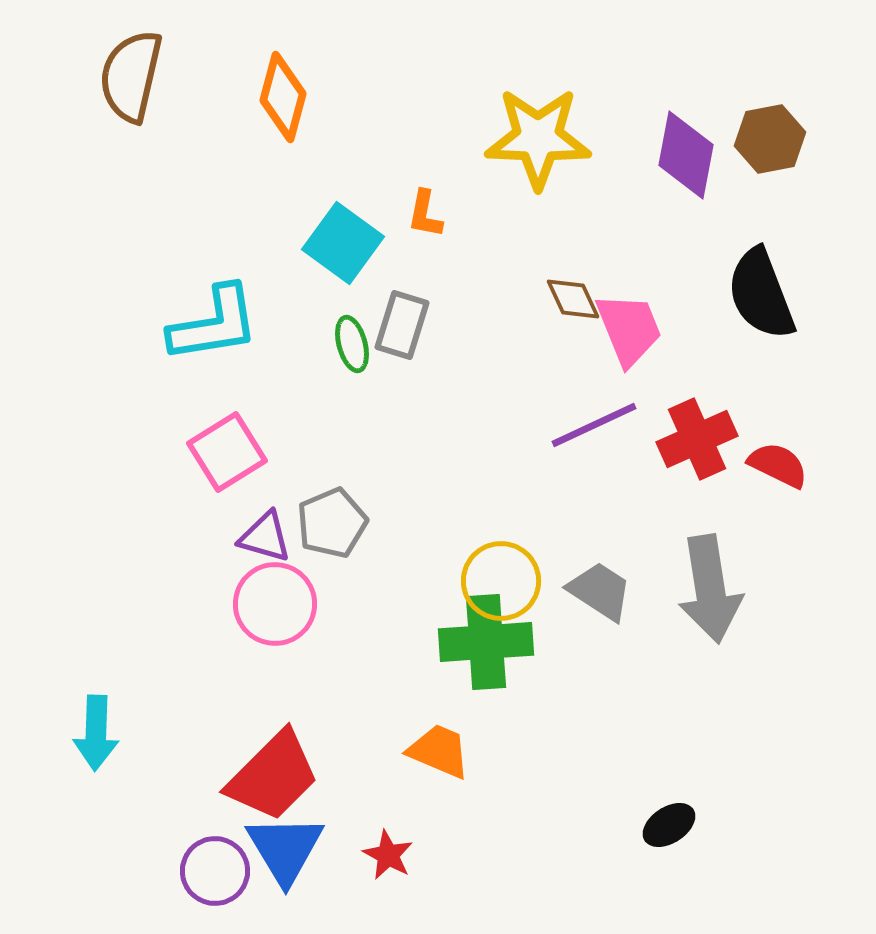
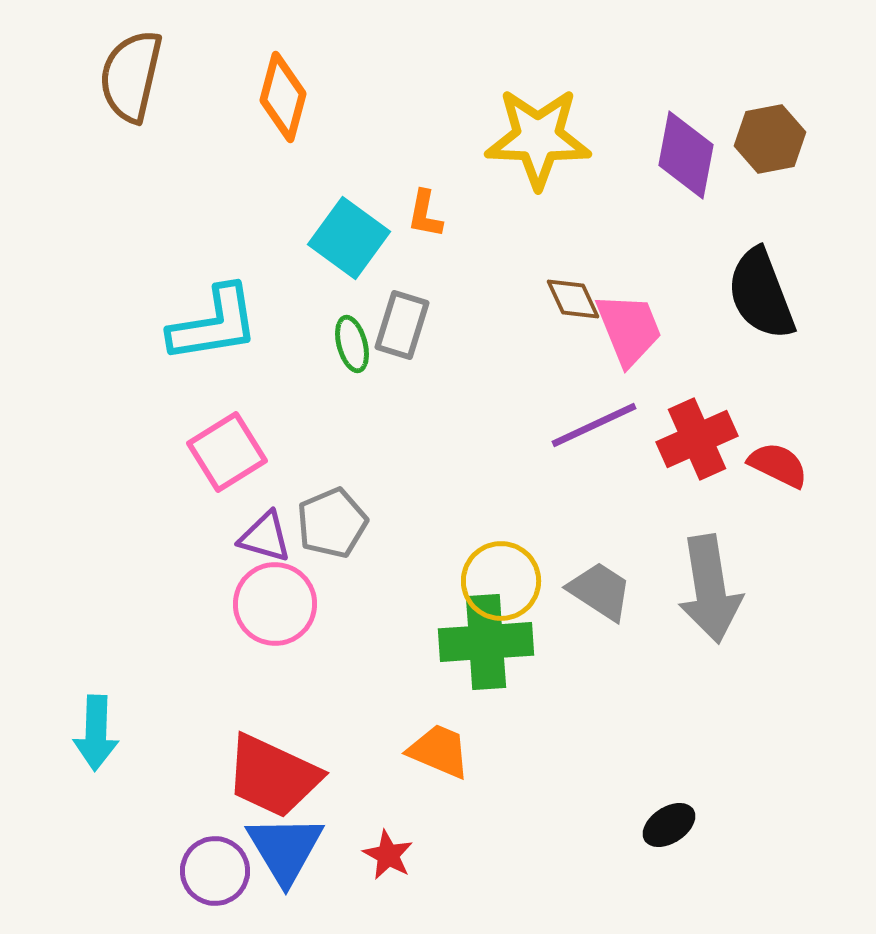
cyan square: moved 6 px right, 5 px up
red trapezoid: rotated 70 degrees clockwise
